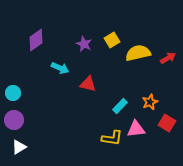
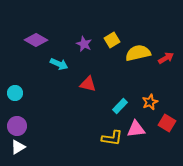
purple diamond: rotated 65 degrees clockwise
red arrow: moved 2 px left
cyan arrow: moved 1 px left, 4 px up
cyan circle: moved 2 px right
purple circle: moved 3 px right, 6 px down
white triangle: moved 1 px left
